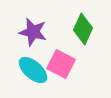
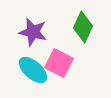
green diamond: moved 2 px up
pink square: moved 2 px left, 1 px up
